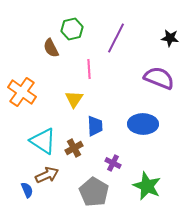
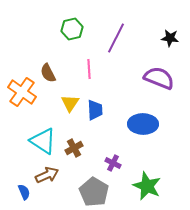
brown semicircle: moved 3 px left, 25 px down
yellow triangle: moved 4 px left, 4 px down
blue trapezoid: moved 16 px up
blue semicircle: moved 3 px left, 2 px down
